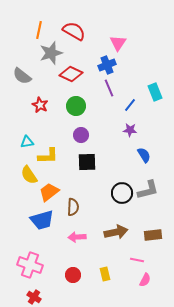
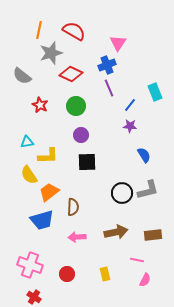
purple star: moved 4 px up
red circle: moved 6 px left, 1 px up
